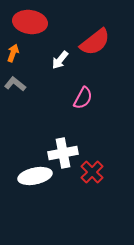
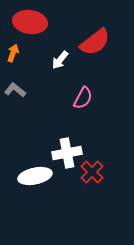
gray L-shape: moved 6 px down
white cross: moved 4 px right
